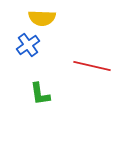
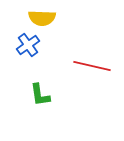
green L-shape: moved 1 px down
